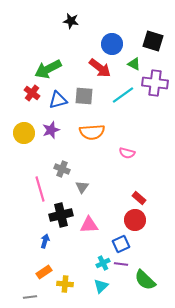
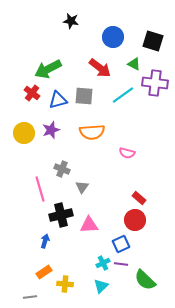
blue circle: moved 1 px right, 7 px up
